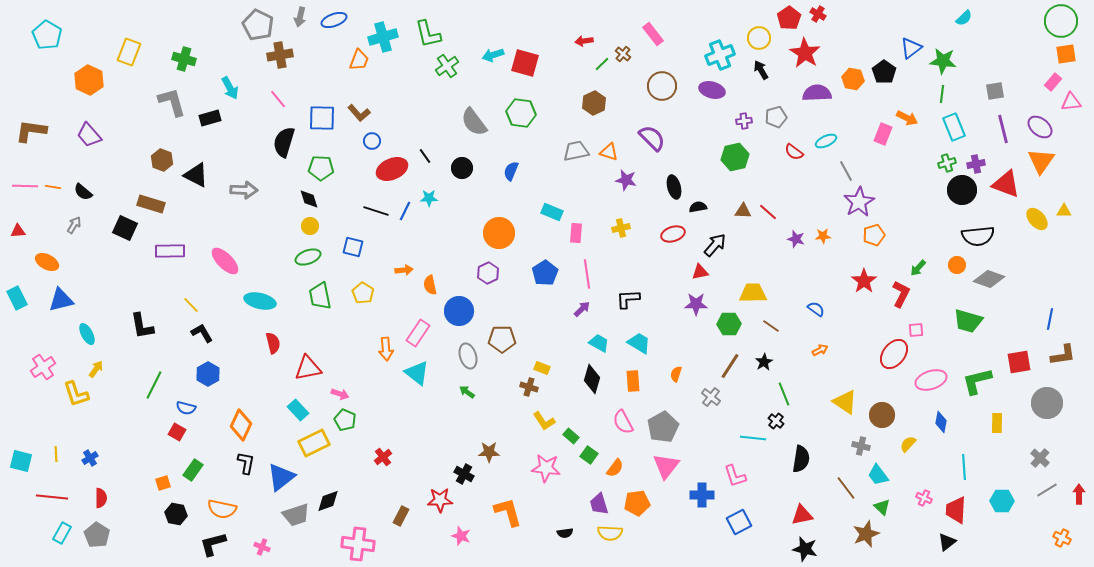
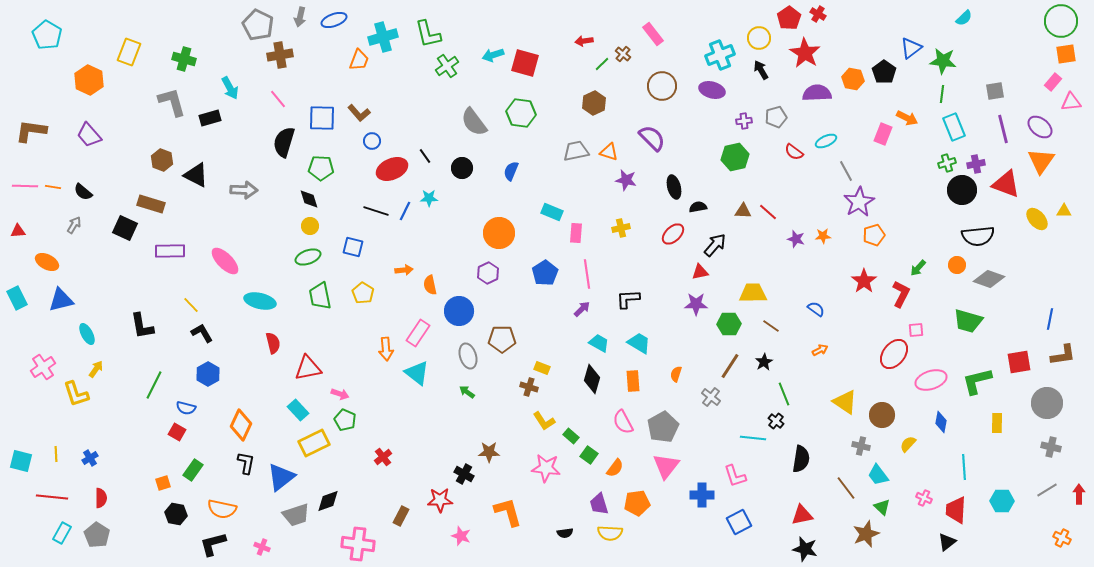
red ellipse at (673, 234): rotated 25 degrees counterclockwise
gray cross at (1040, 458): moved 11 px right, 11 px up; rotated 30 degrees counterclockwise
